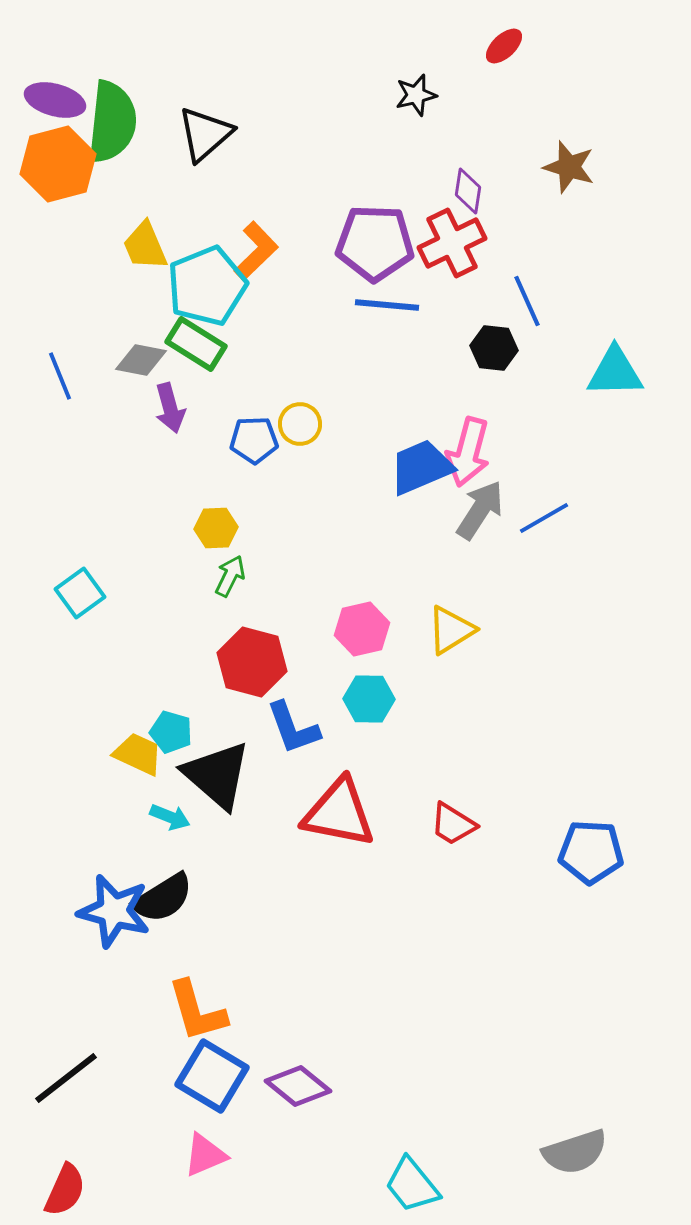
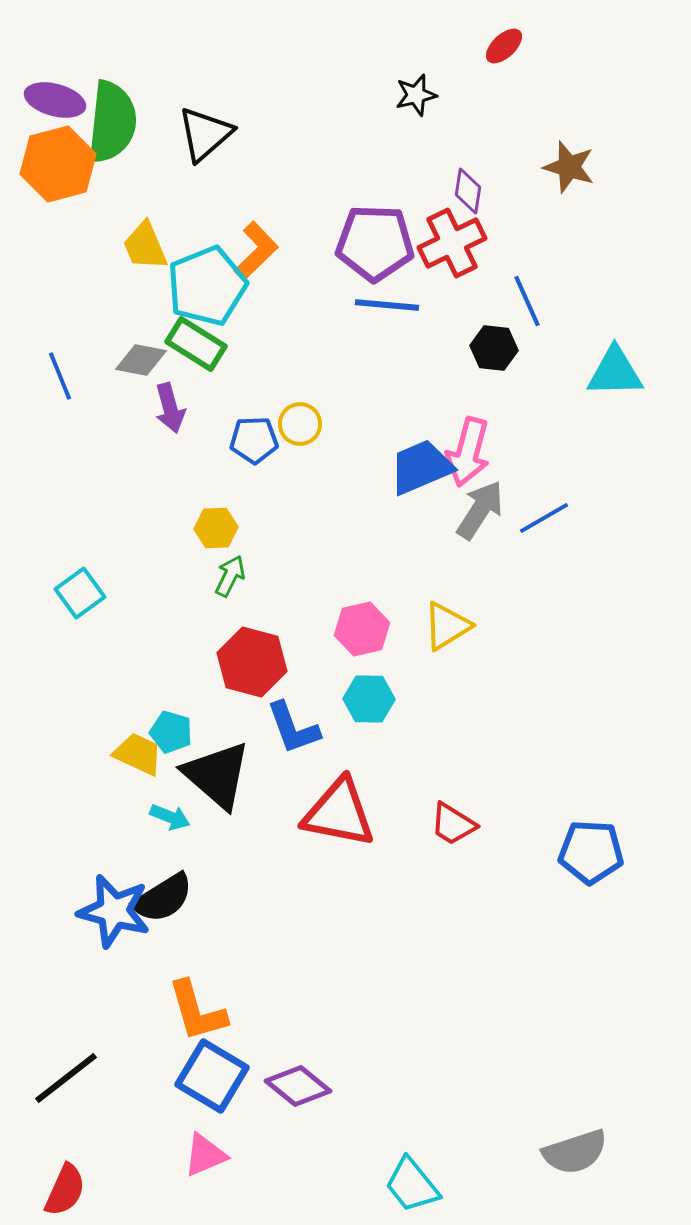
yellow triangle at (451, 630): moved 4 px left, 4 px up
